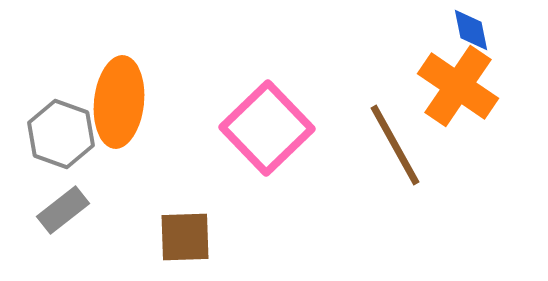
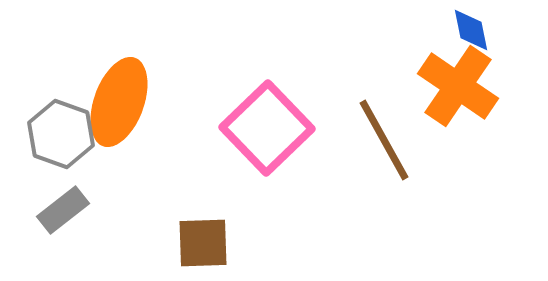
orange ellipse: rotated 14 degrees clockwise
brown line: moved 11 px left, 5 px up
brown square: moved 18 px right, 6 px down
